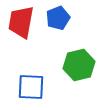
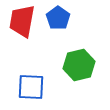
blue pentagon: rotated 15 degrees counterclockwise
red trapezoid: moved 1 px right, 1 px up
